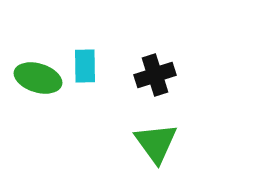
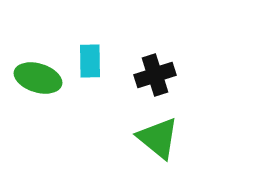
cyan rectangle: moved 5 px right, 5 px up
green triangle: moved 2 px right, 5 px up; rotated 15 degrees counterclockwise
